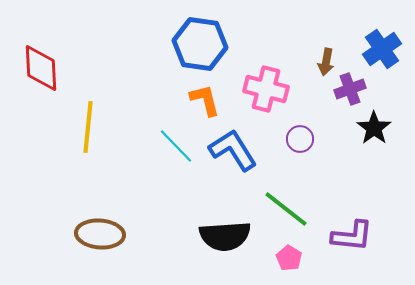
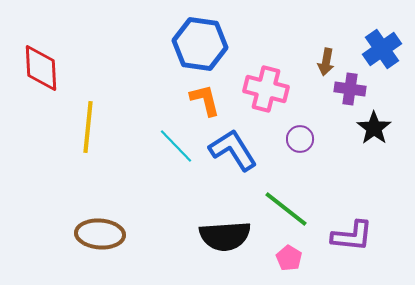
purple cross: rotated 28 degrees clockwise
